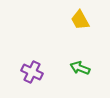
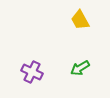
green arrow: rotated 54 degrees counterclockwise
